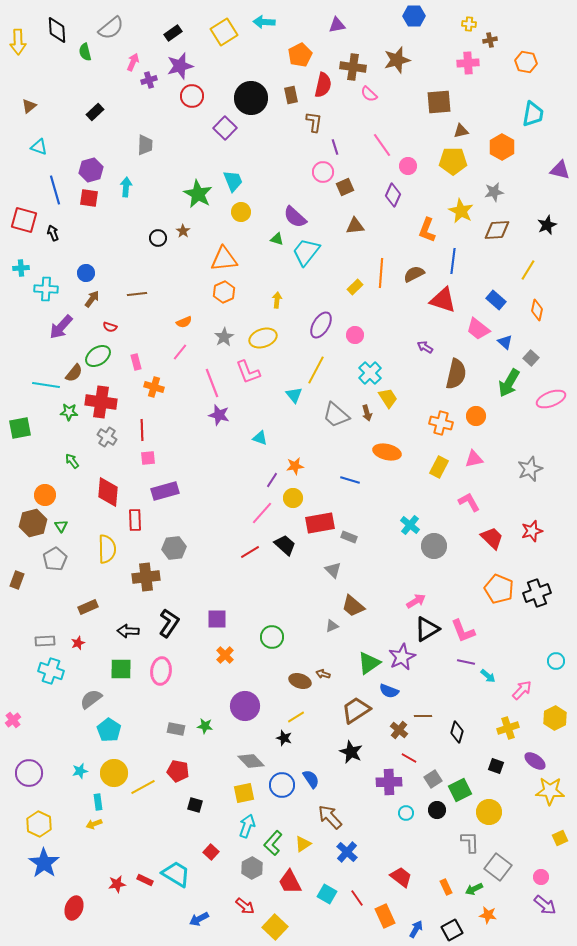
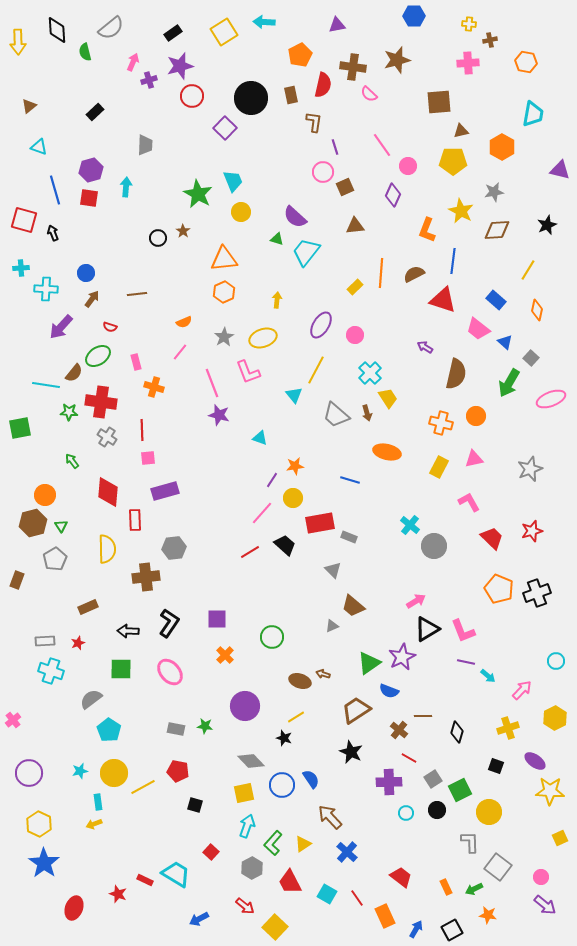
pink ellipse at (161, 671): moved 9 px right, 1 px down; rotated 48 degrees counterclockwise
red star at (117, 884): moved 1 px right, 10 px down; rotated 30 degrees clockwise
